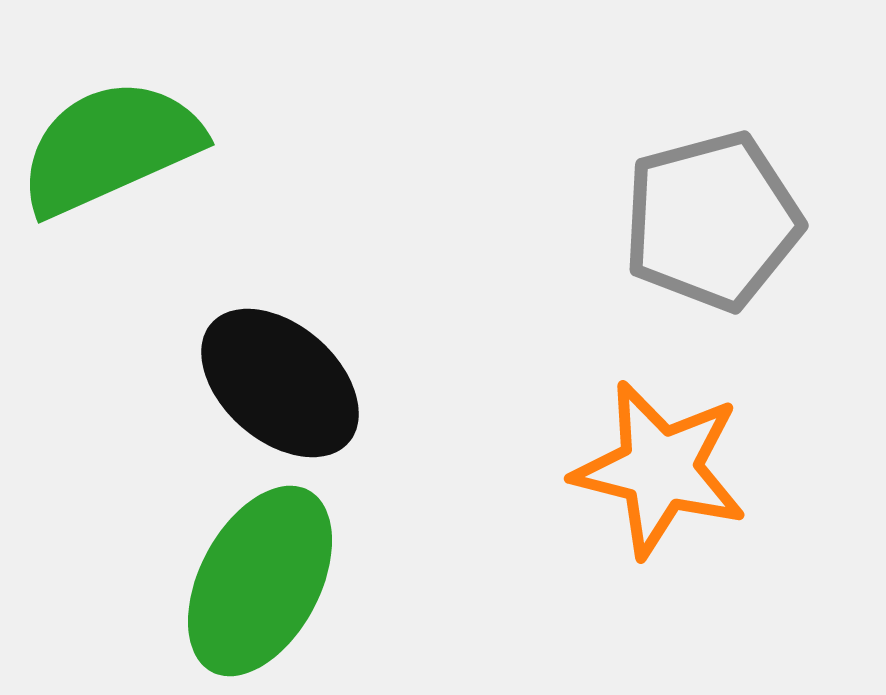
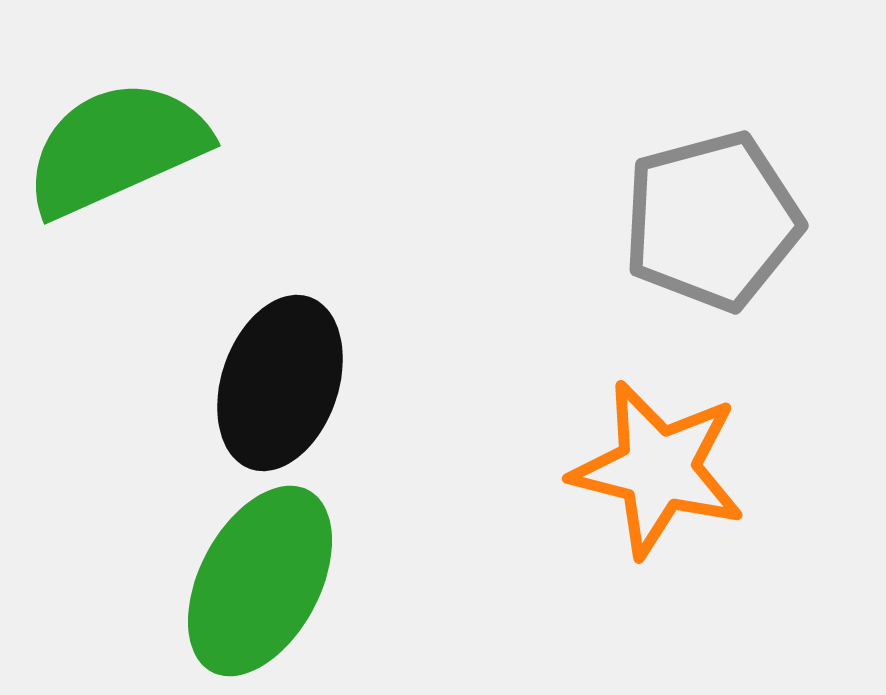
green semicircle: moved 6 px right, 1 px down
black ellipse: rotated 68 degrees clockwise
orange star: moved 2 px left
